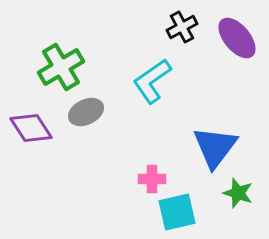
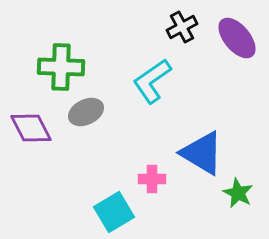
green cross: rotated 33 degrees clockwise
purple diamond: rotated 6 degrees clockwise
blue triangle: moved 13 px left, 6 px down; rotated 36 degrees counterclockwise
green star: rotated 8 degrees clockwise
cyan square: moved 63 px left; rotated 18 degrees counterclockwise
